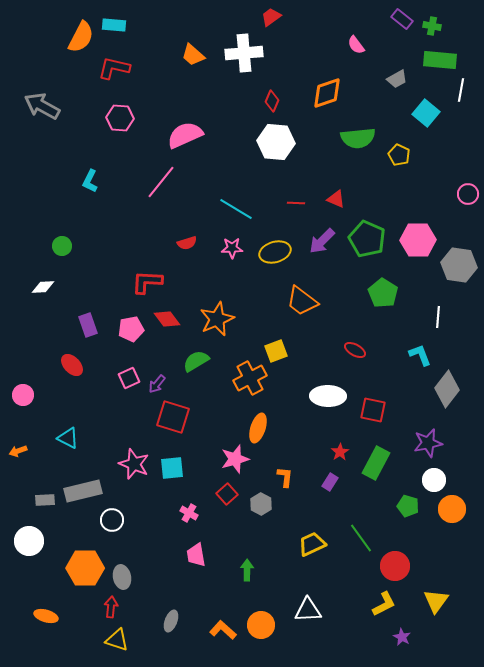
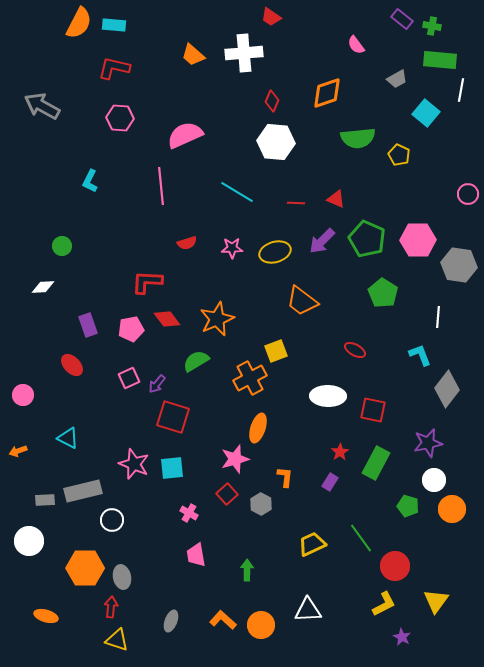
red trapezoid at (271, 17): rotated 110 degrees counterclockwise
orange semicircle at (81, 37): moved 2 px left, 14 px up
pink line at (161, 182): moved 4 px down; rotated 45 degrees counterclockwise
cyan line at (236, 209): moved 1 px right, 17 px up
orange L-shape at (223, 630): moved 10 px up
